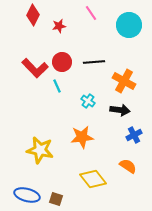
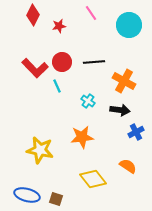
blue cross: moved 2 px right, 3 px up
